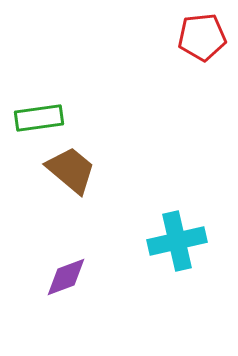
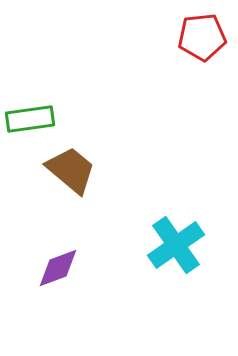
green rectangle: moved 9 px left, 1 px down
cyan cross: moved 1 px left, 4 px down; rotated 22 degrees counterclockwise
purple diamond: moved 8 px left, 9 px up
